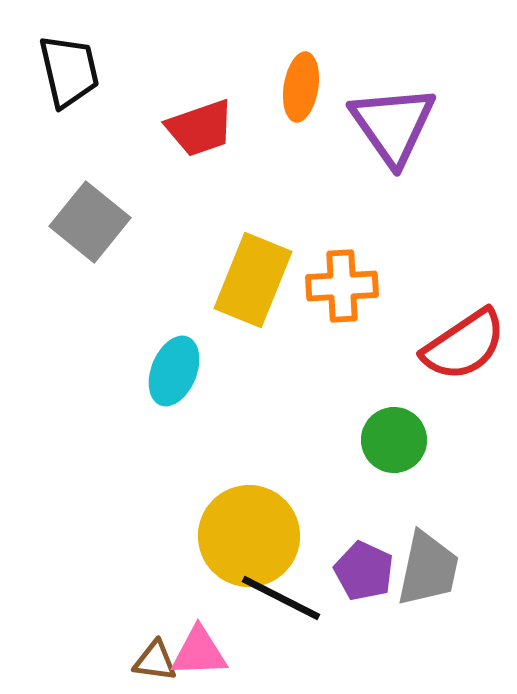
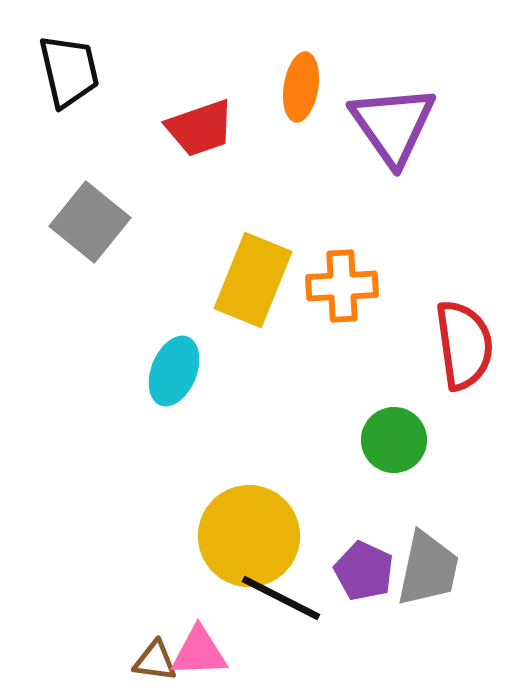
red semicircle: rotated 64 degrees counterclockwise
